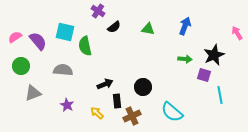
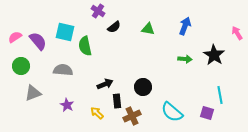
black star: rotated 15 degrees counterclockwise
purple square: moved 3 px right, 38 px down
